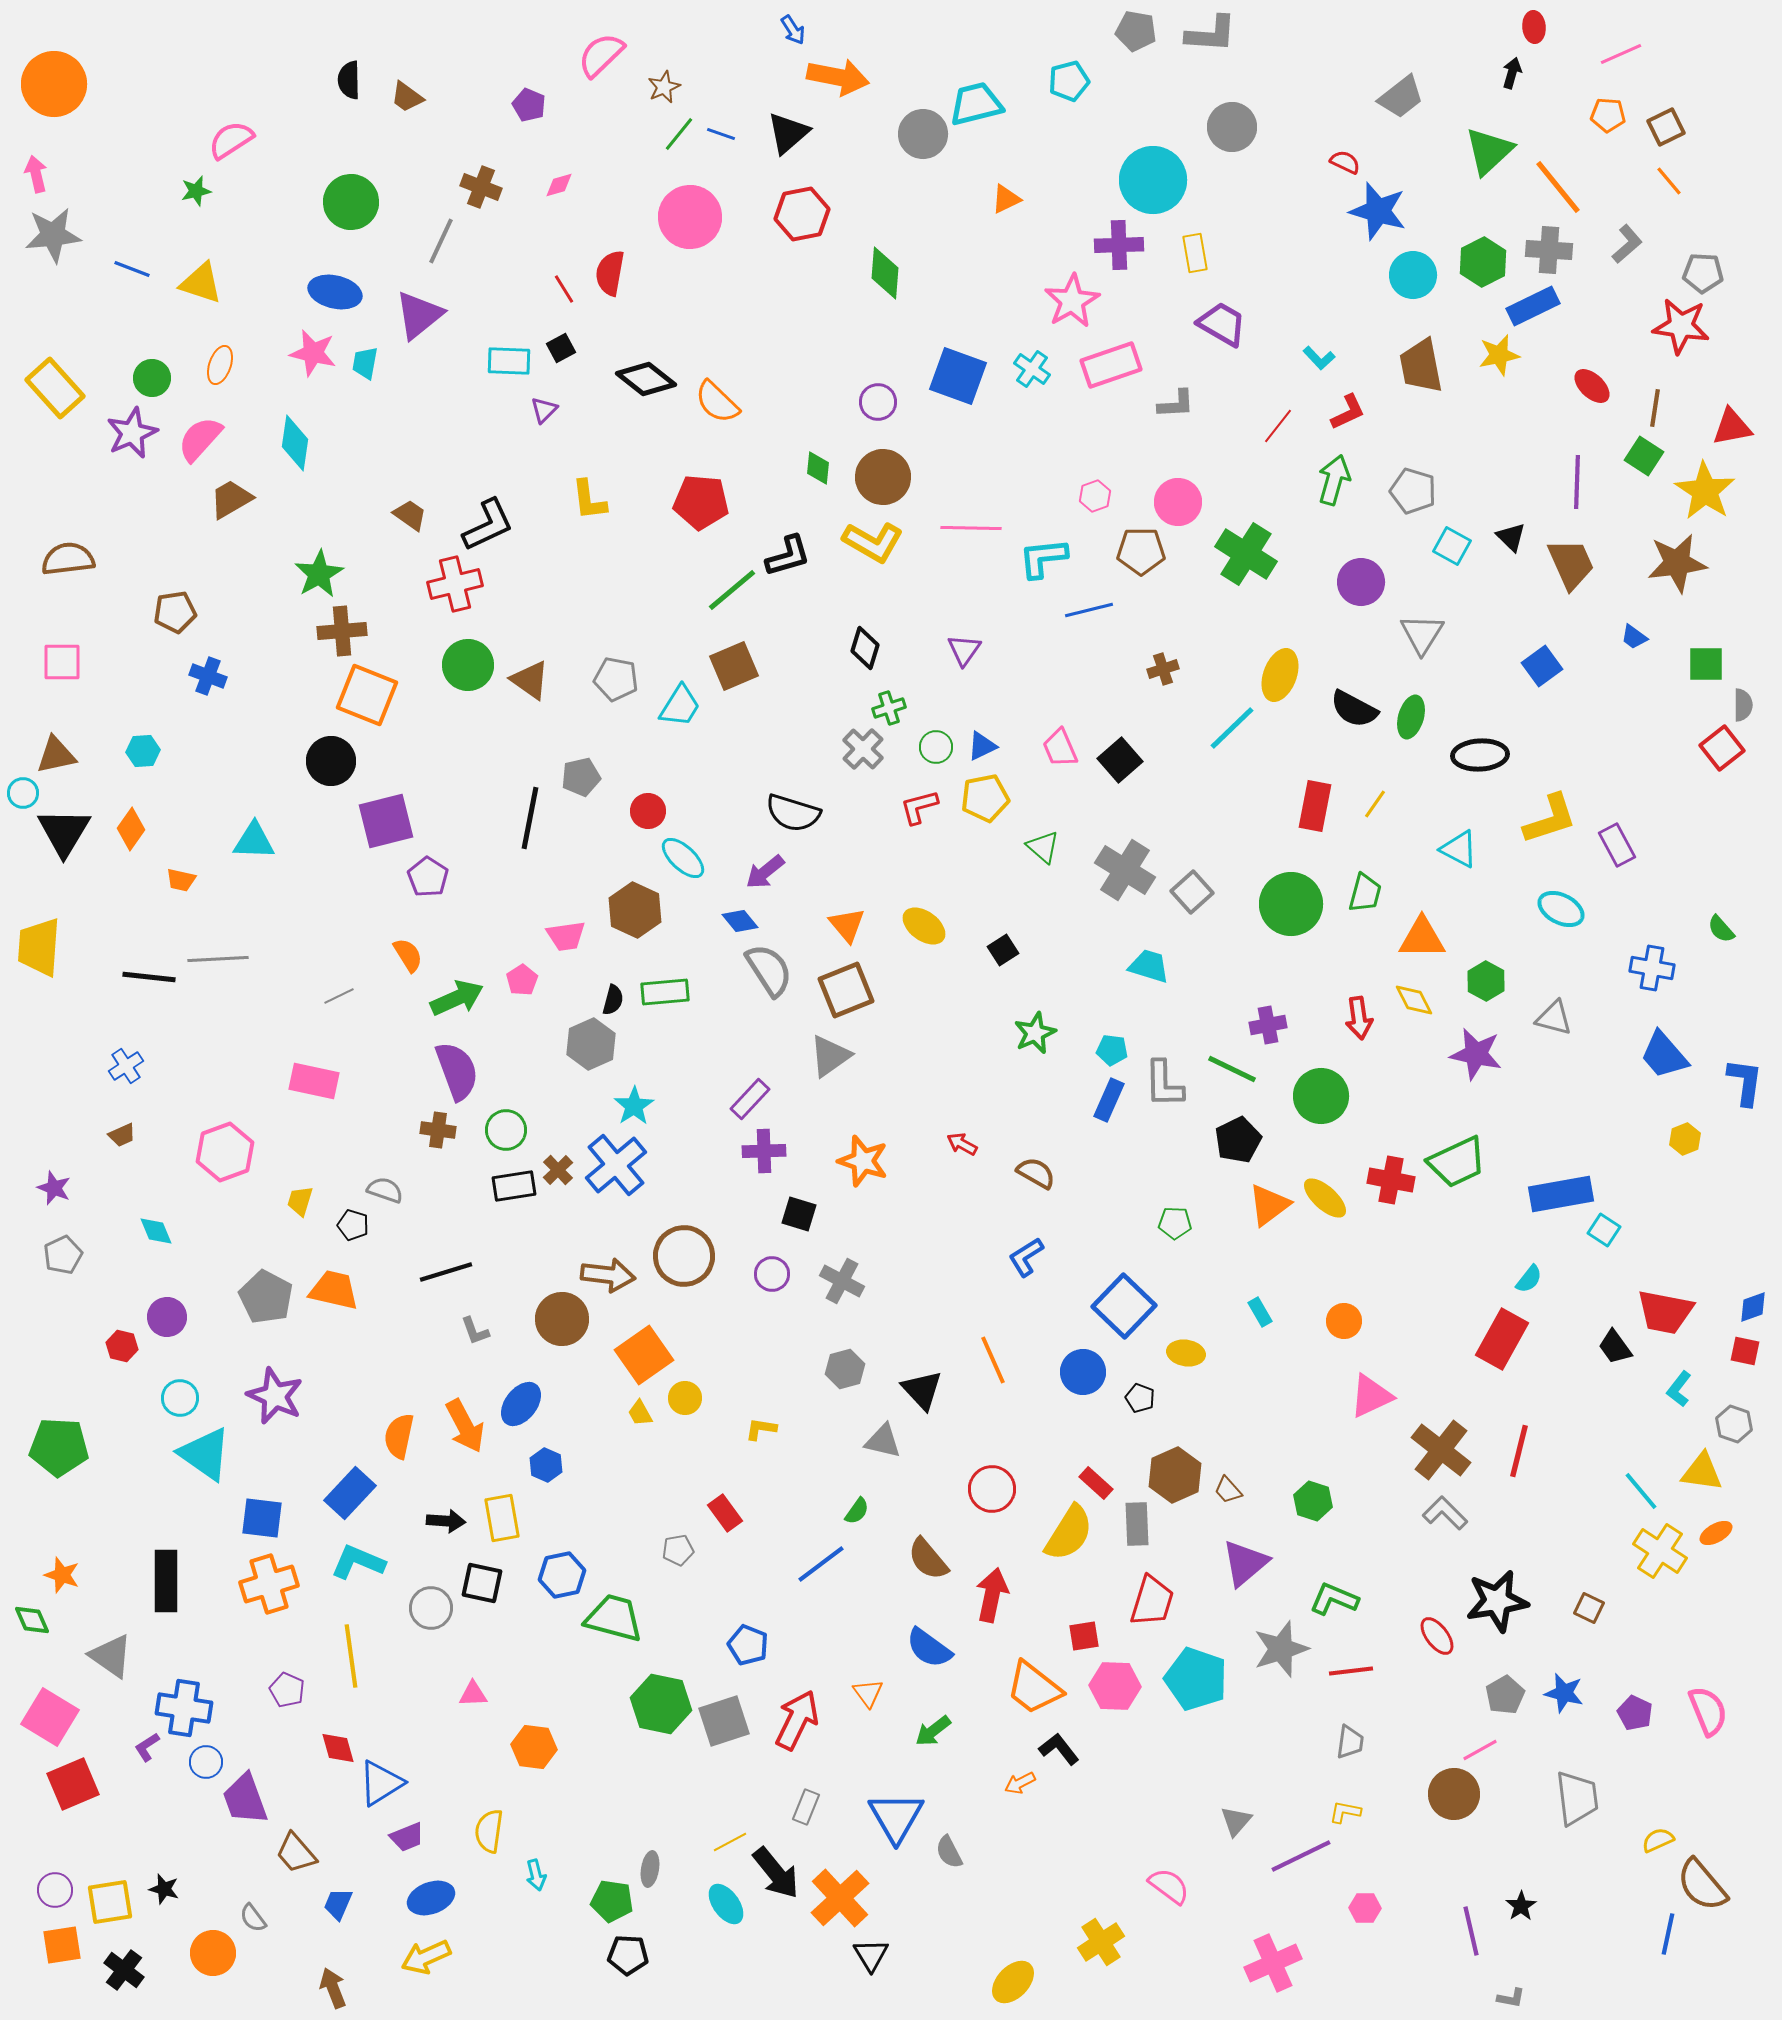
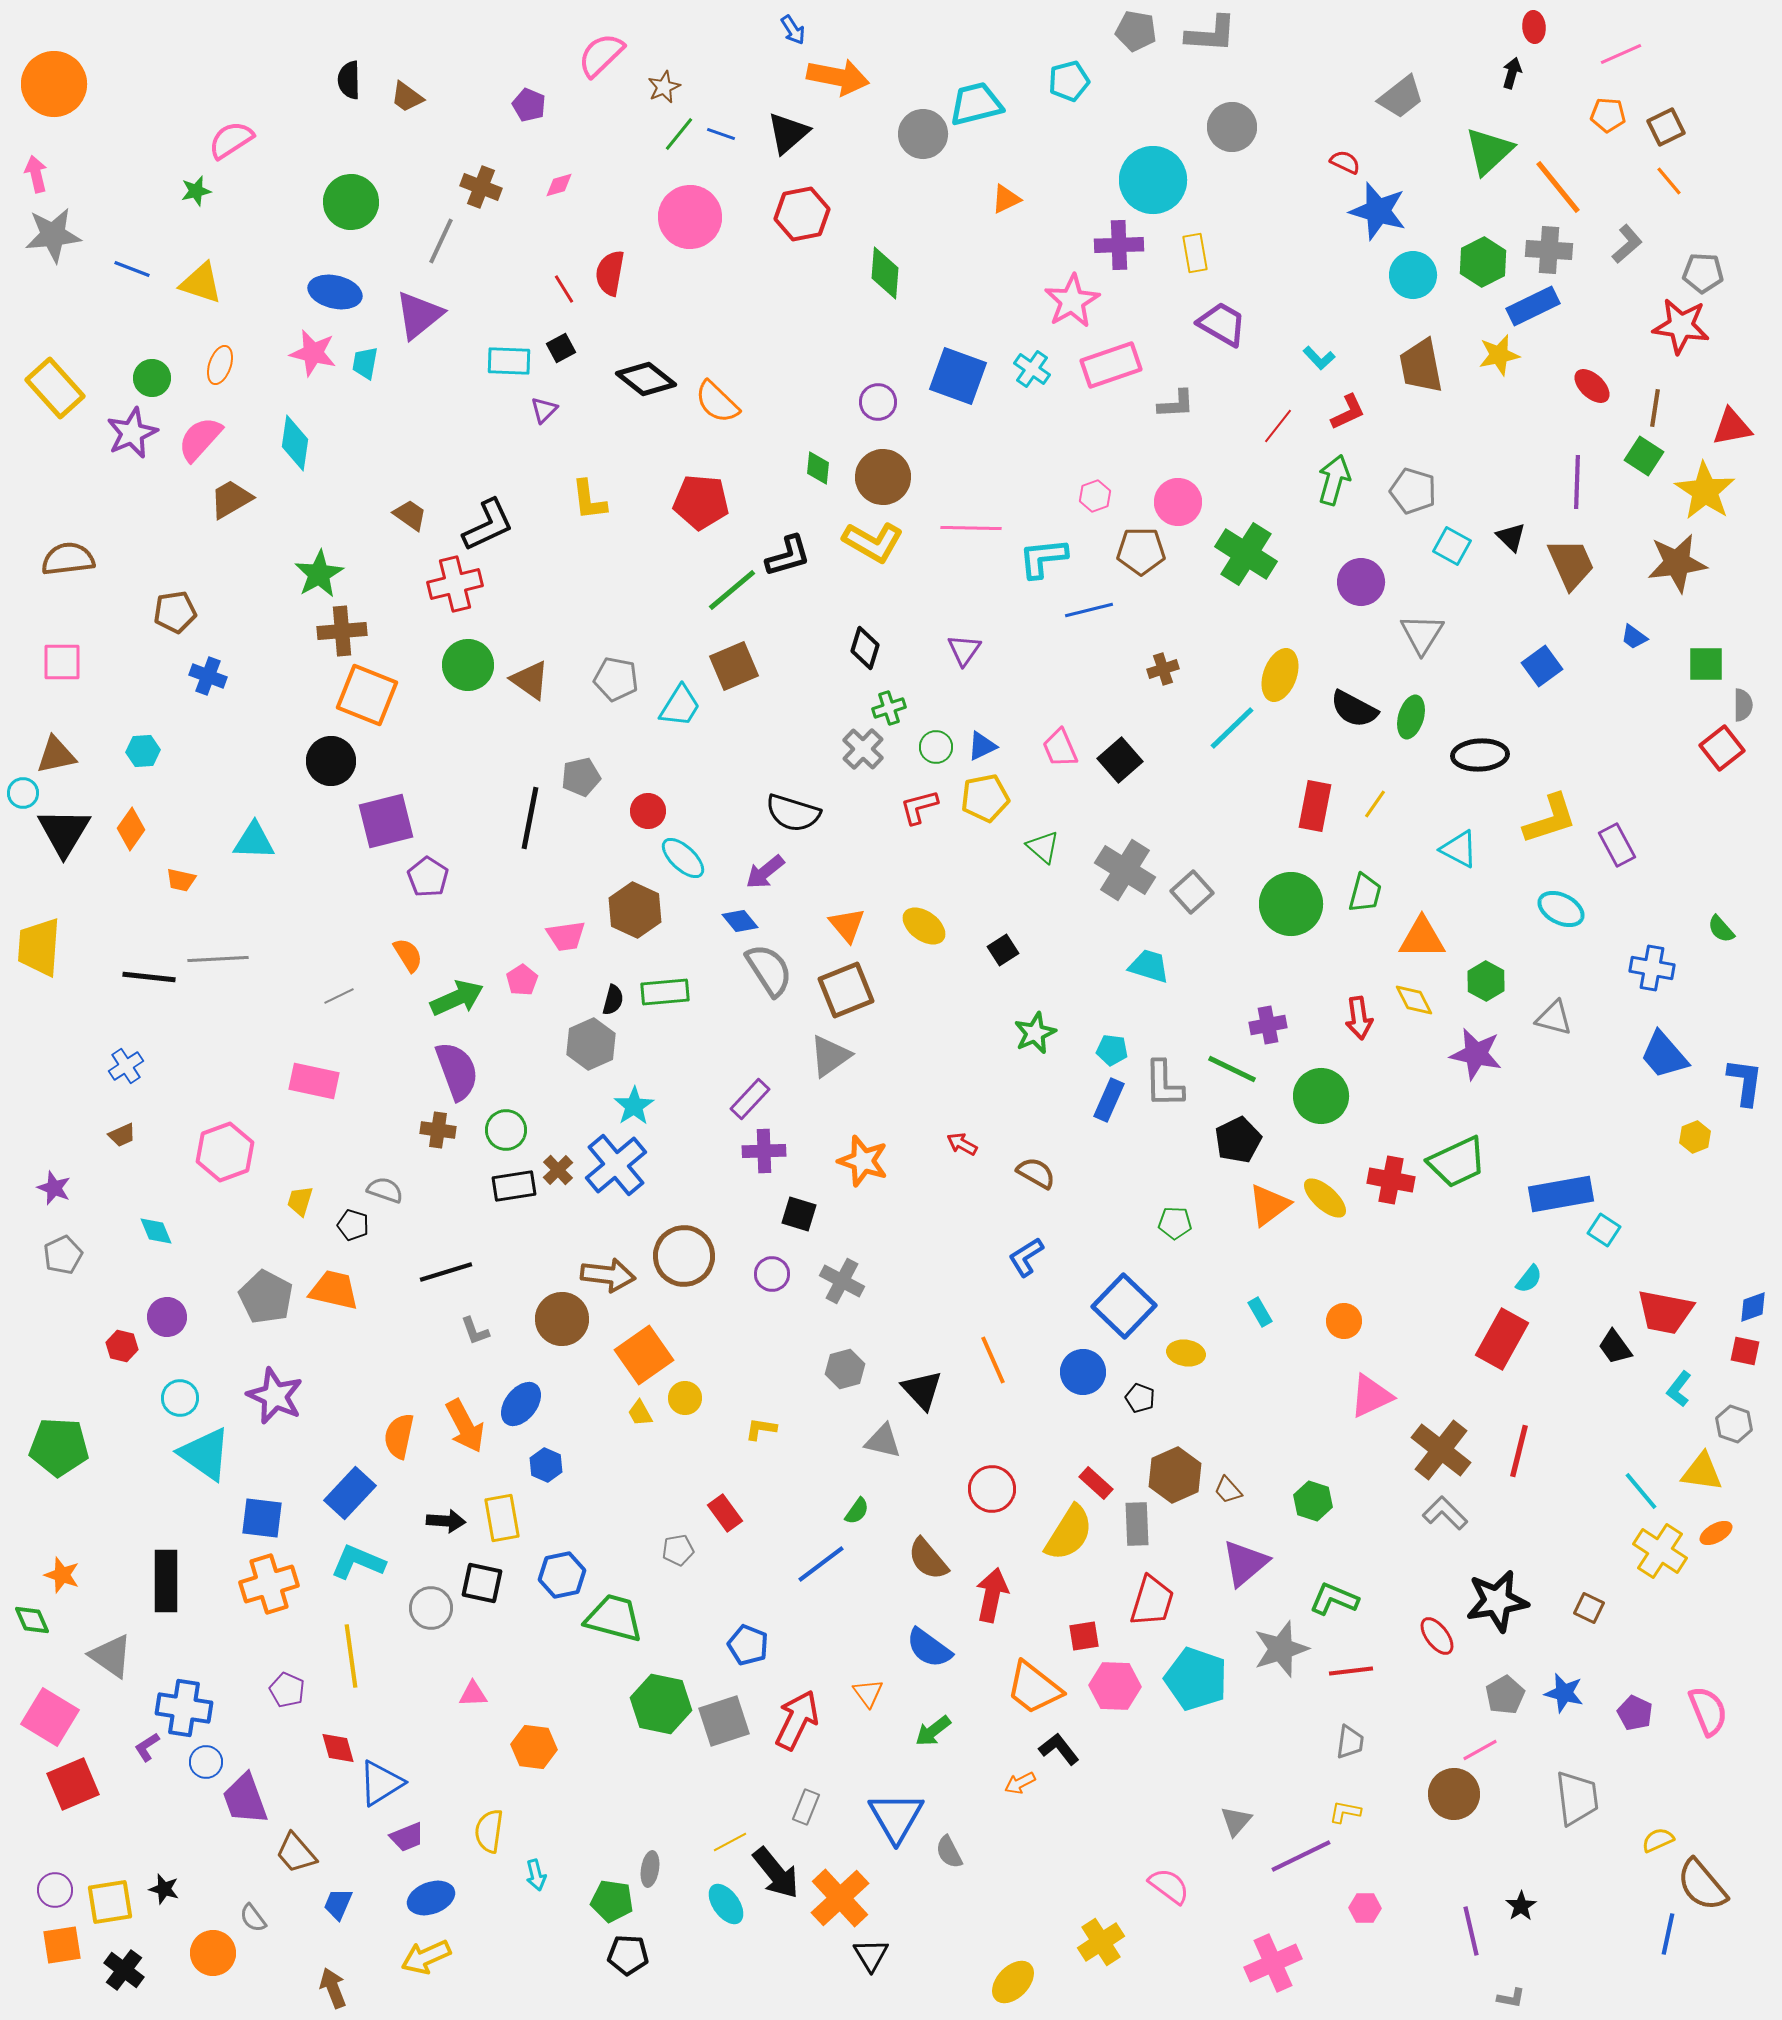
yellow hexagon at (1685, 1139): moved 10 px right, 2 px up
